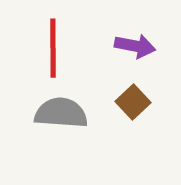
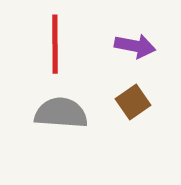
red line: moved 2 px right, 4 px up
brown square: rotated 8 degrees clockwise
